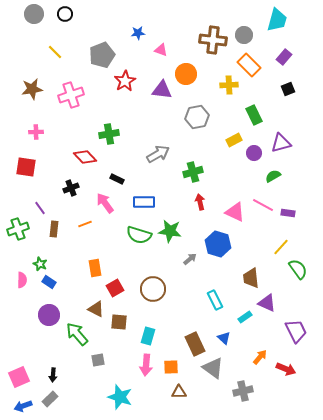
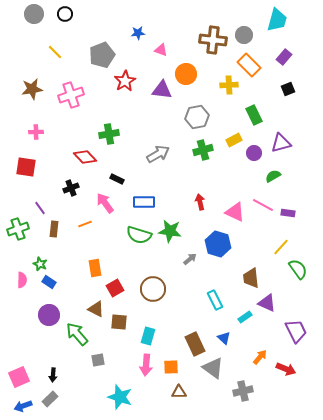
green cross at (193, 172): moved 10 px right, 22 px up
